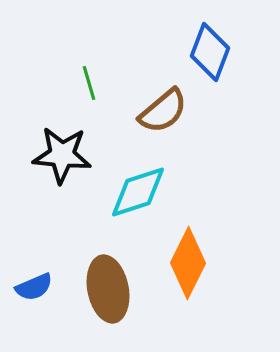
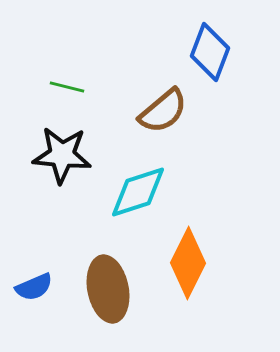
green line: moved 22 px left, 4 px down; rotated 60 degrees counterclockwise
